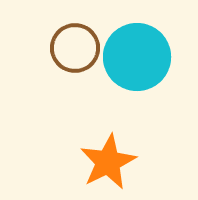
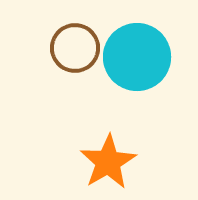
orange star: rotated 4 degrees counterclockwise
